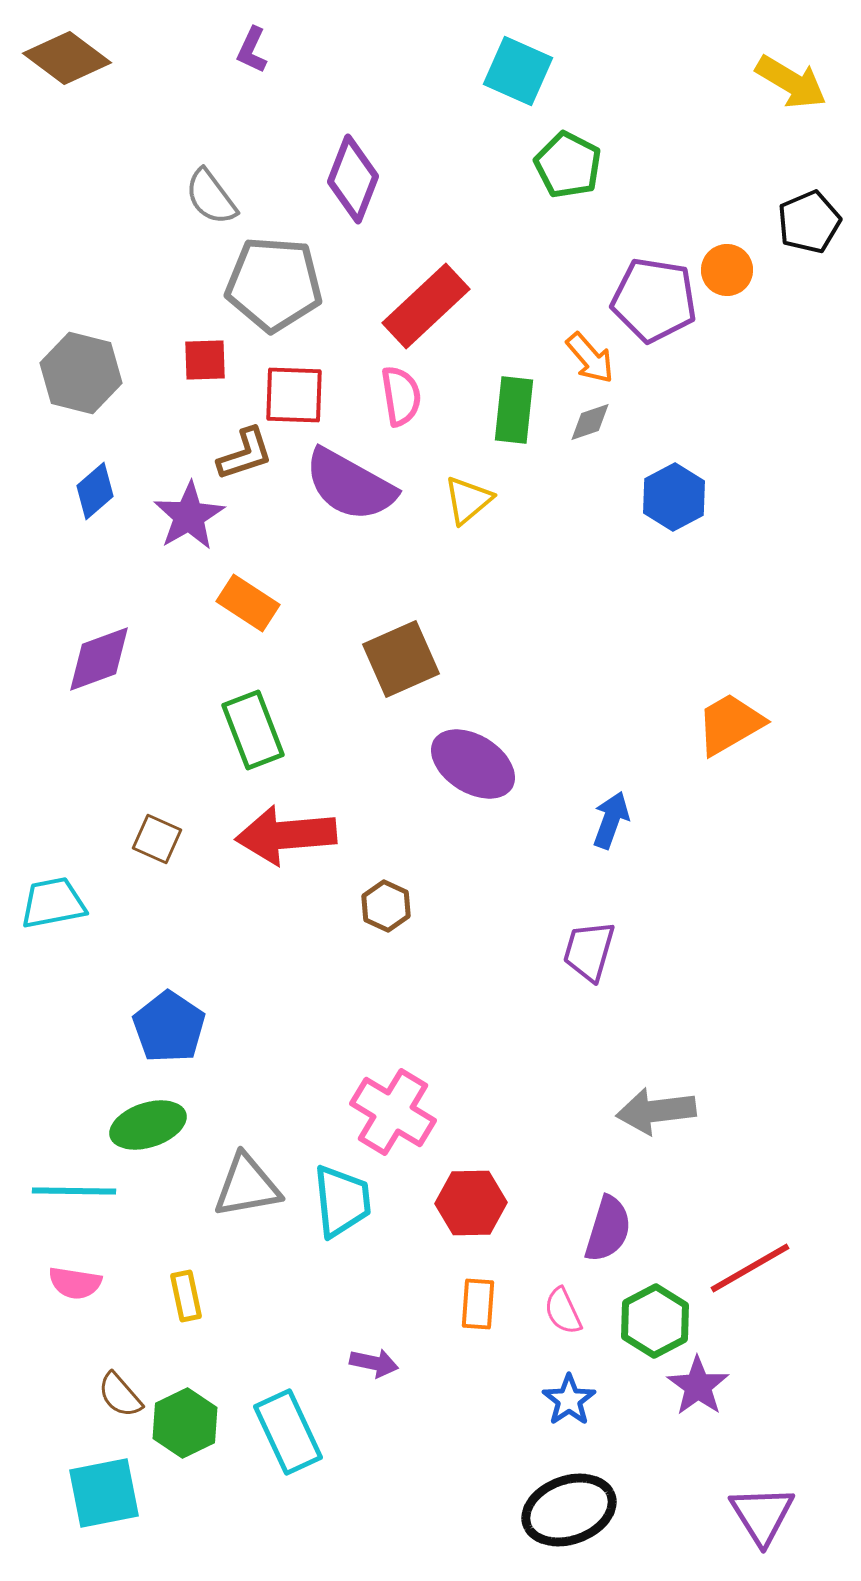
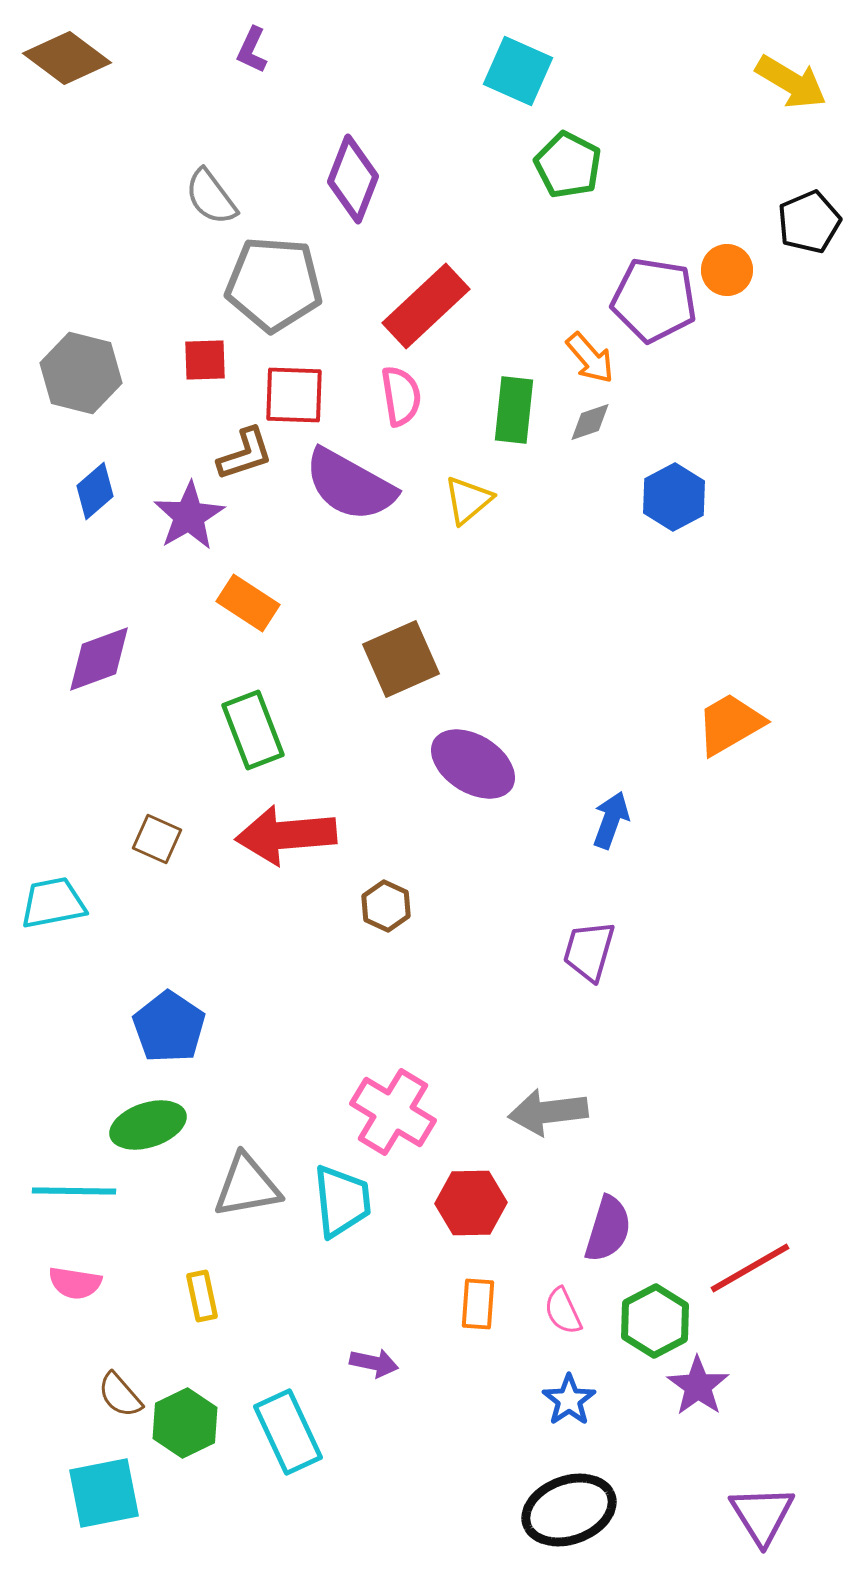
gray arrow at (656, 1111): moved 108 px left, 1 px down
yellow rectangle at (186, 1296): moved 16 px right
